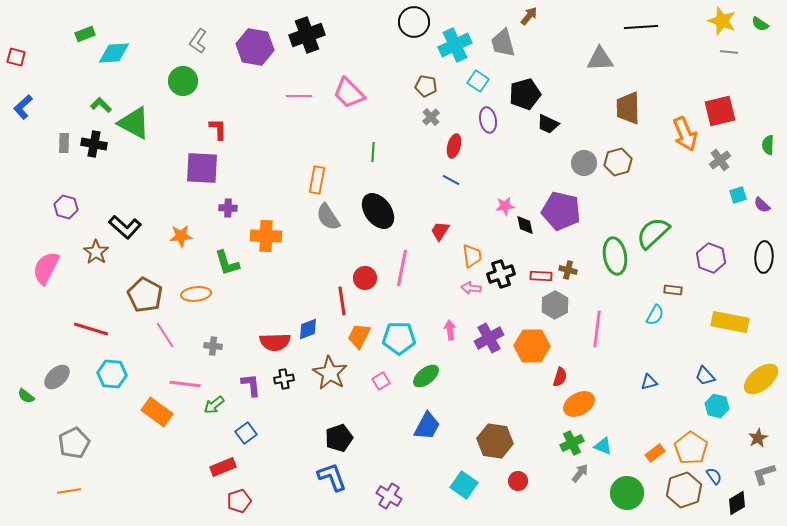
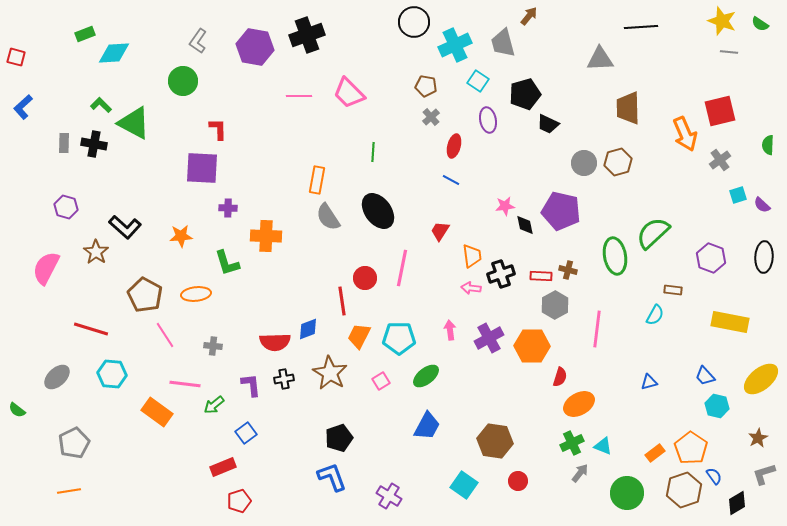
green semicircle at (26, 396): moved 9 px left, 14 px down
